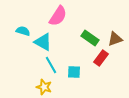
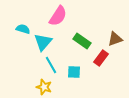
cyan semicircle: moved 2 px up
green rectangle: moved 8 px left, 3 px down
cyan triangle: rotated 42 degrees clockwise
